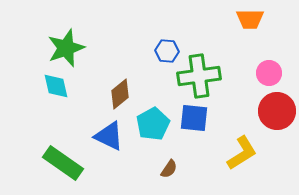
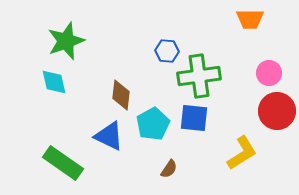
green star: moved 7 px up
cyan diamond: moved 2 px left, 4 px up
brown diamond: moved 1 px right, 1 px down; rotated 44 degrees counterclockwise
